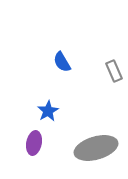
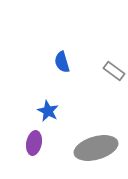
blue semicircle: rotated 15 degrees clockwise
gray rectangle: rotated 30 degrees counterclockwise
blue star: rotated 15 degrees counterclockwise
